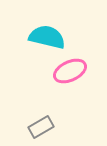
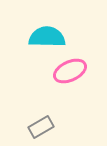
cyan semicircle: rotated 12 degrees counterclockwise
